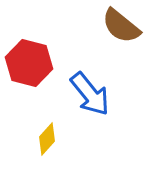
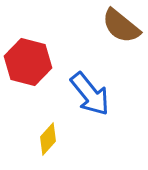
red hexagon: moved 1 px left, 1 px up
yellow diamond: moved 1 px right
